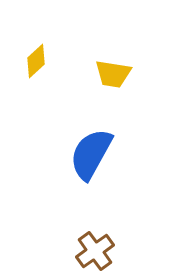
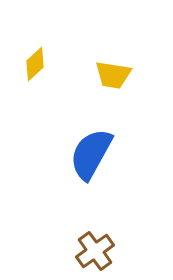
yellow diamond: moved 1 px left, 3 px down
yellow trapezoid: moved 1 px down
